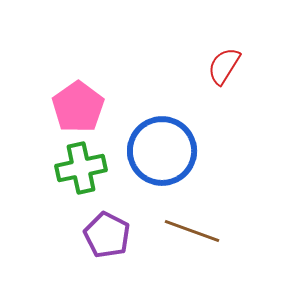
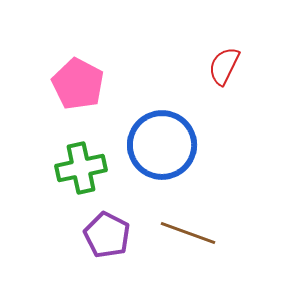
red semicircle: rotated 6 degrees counterclockwise
pink pentagon: moved 23 px up; rotated 9 degrees counterclockwise
blue circle: moved 6 px up
brown line: moved 4 px left, 2 px down
